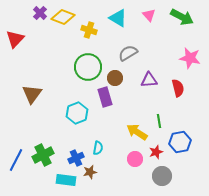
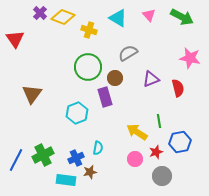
red triangle: rotated 18 degrees counterclockwise
purple triangle: moved 2 px right, 1 px up; rotated 18 degrees counterclockwise
